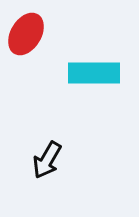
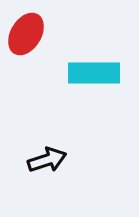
black arrow: rotated 138 degrees counterclockwise
